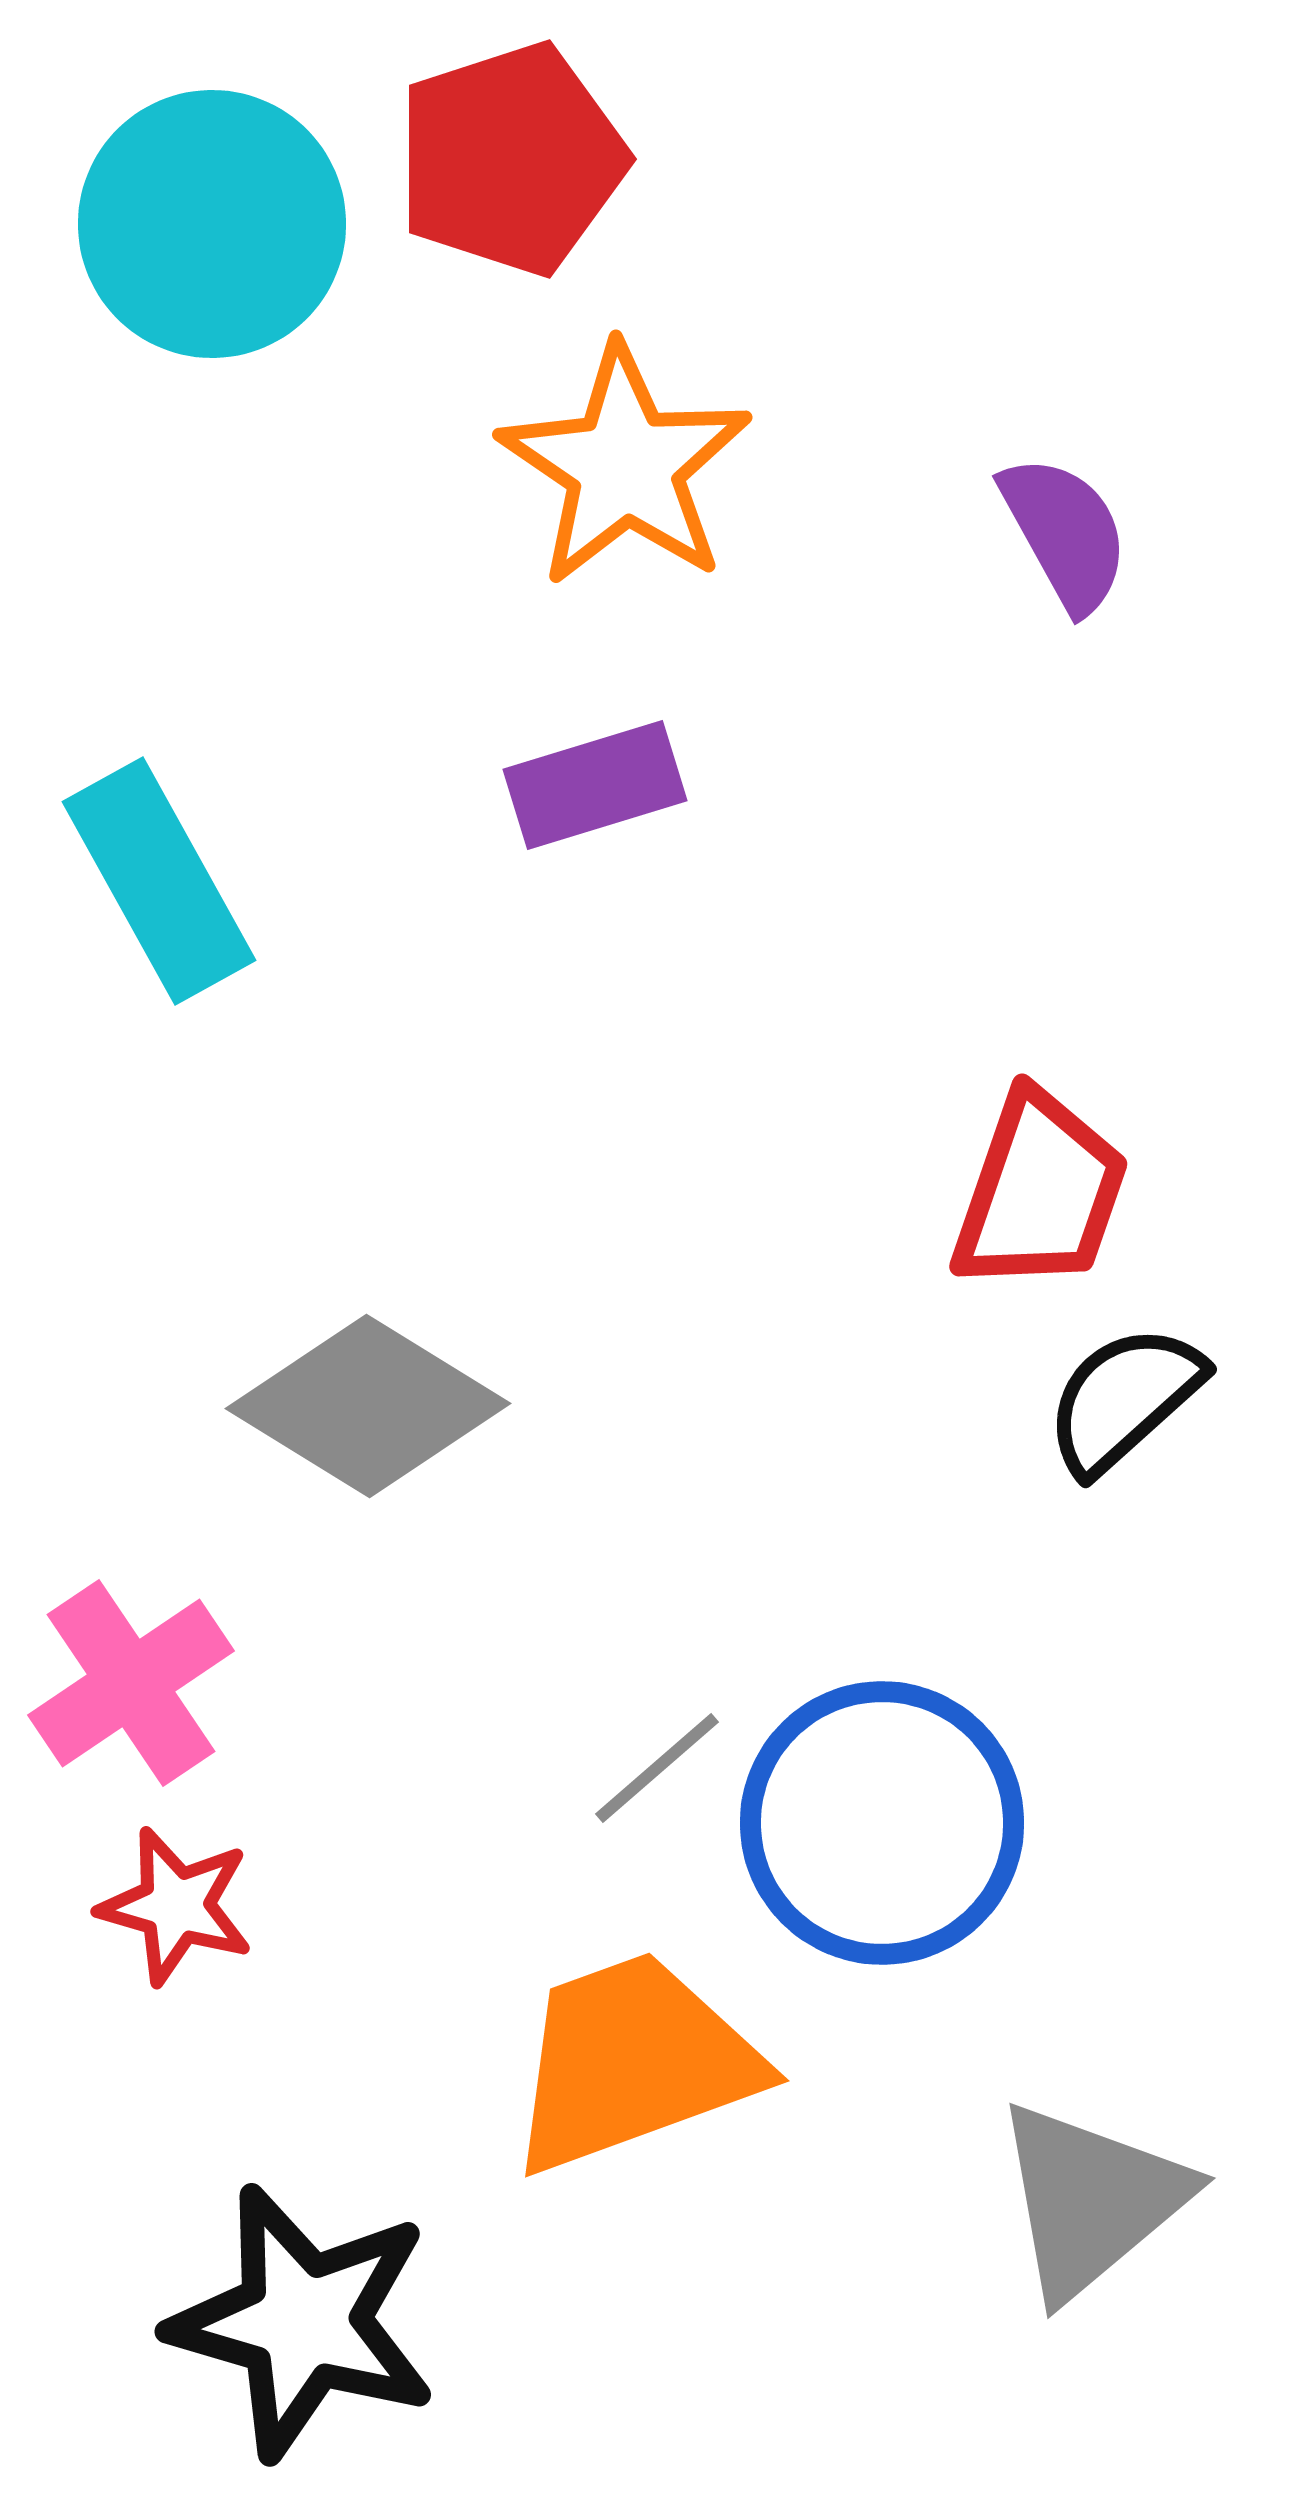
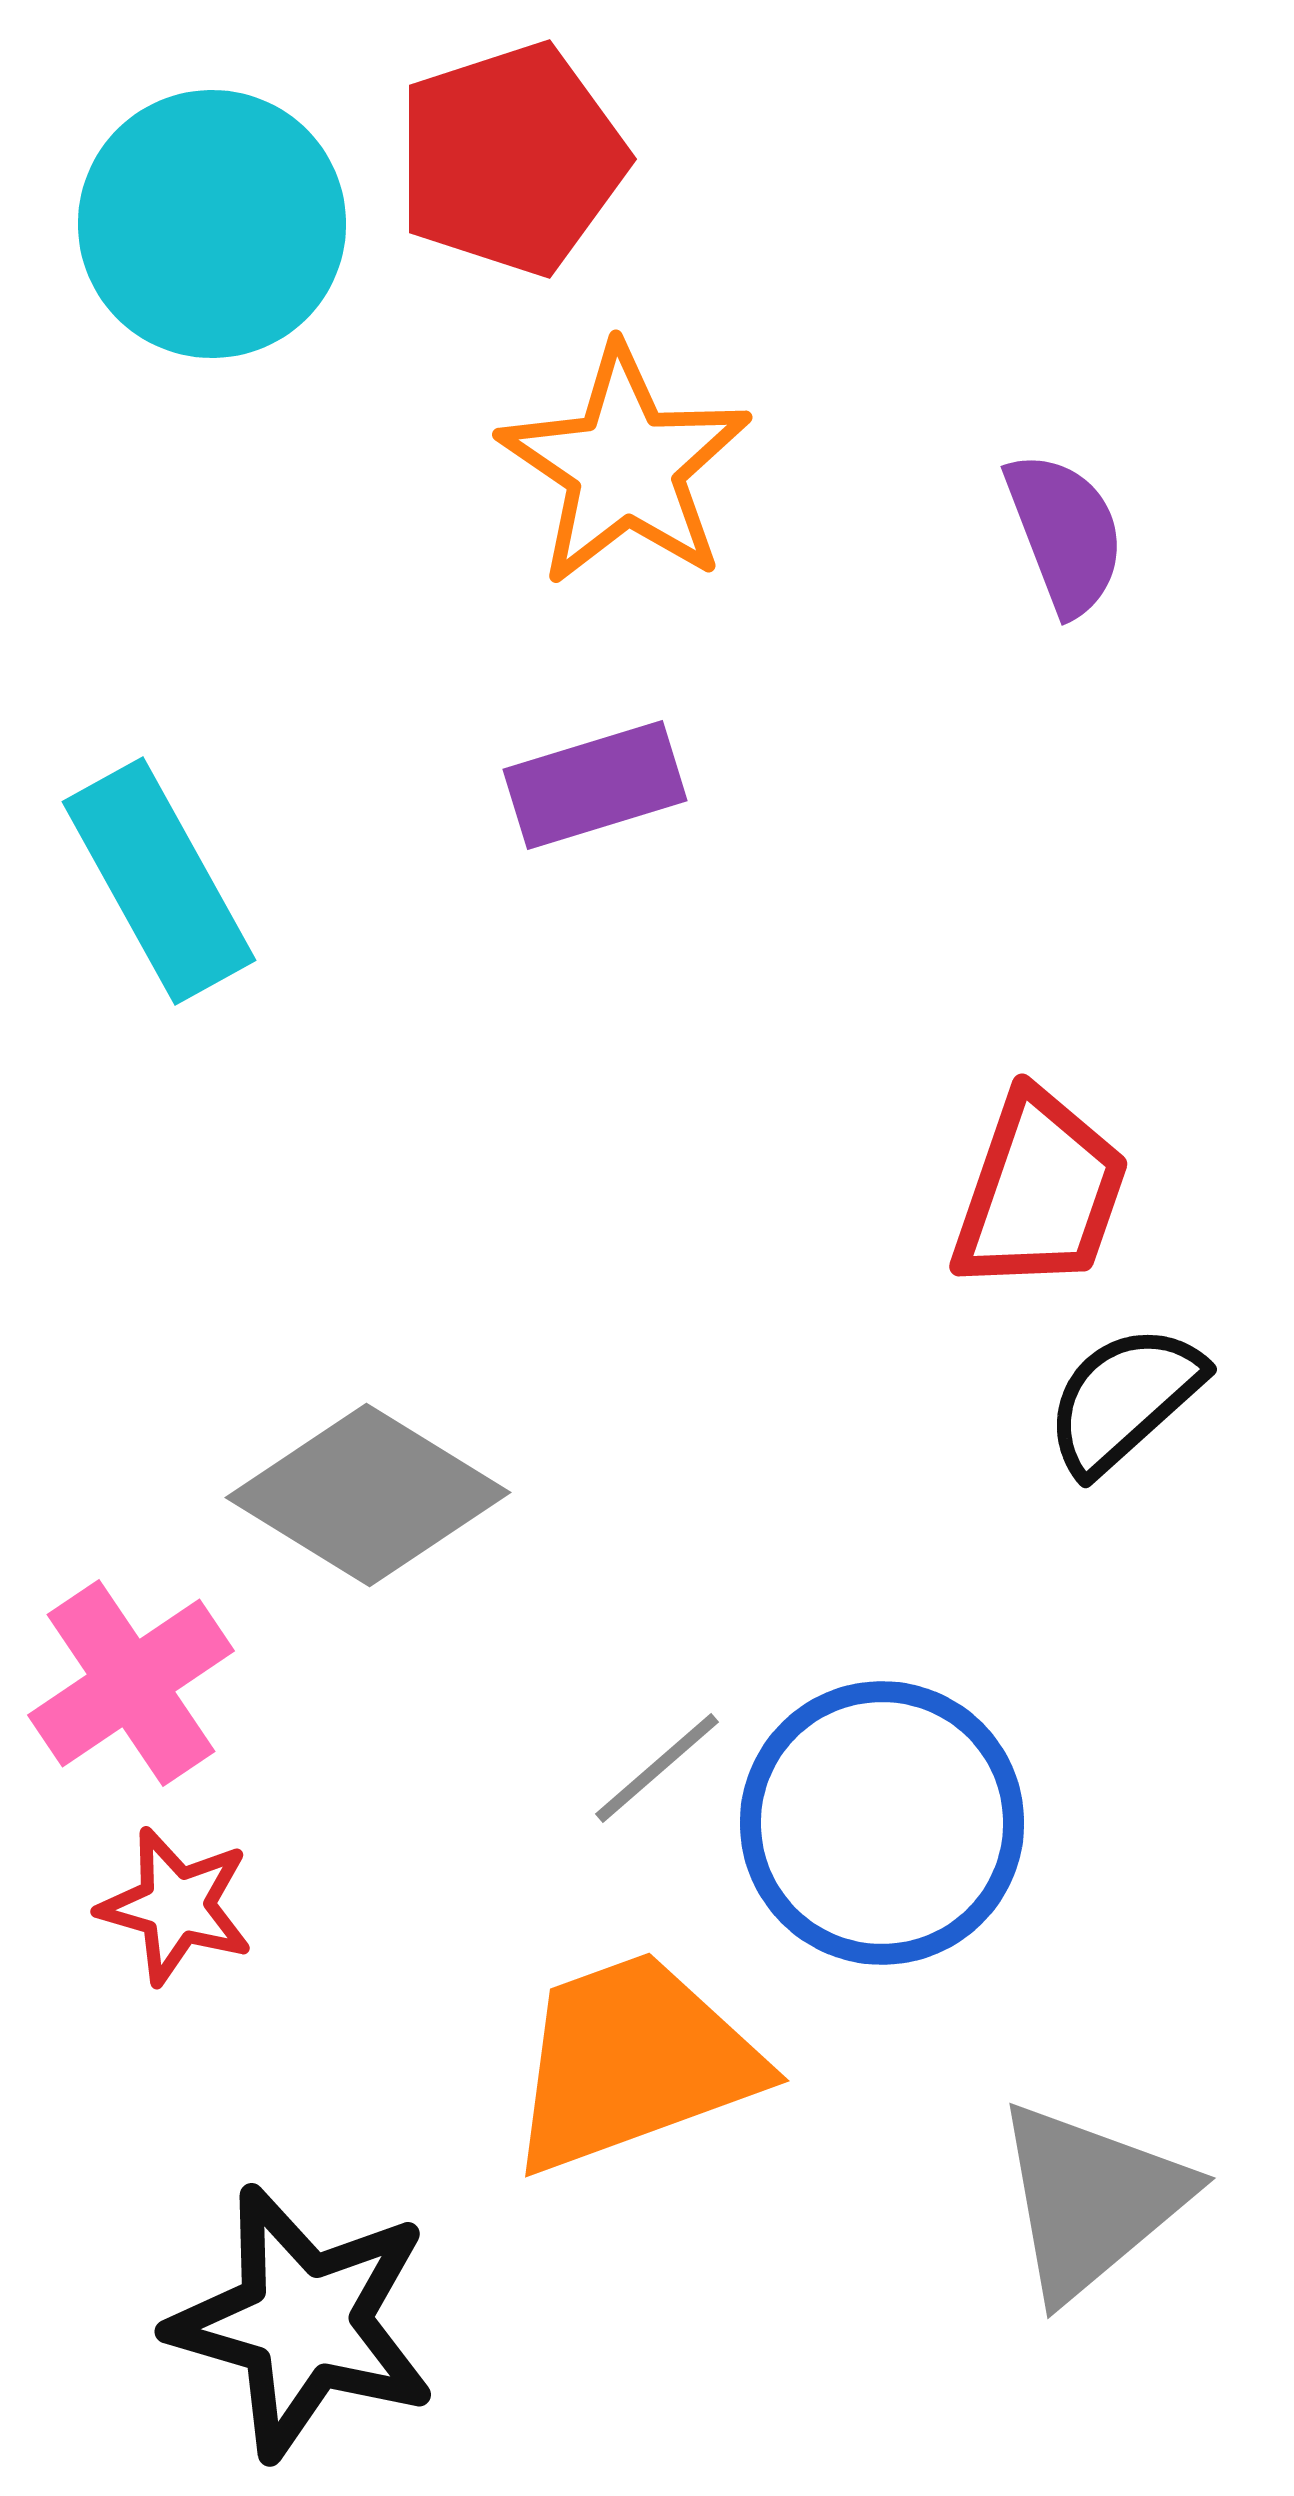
purple semicircle: rotated 8 degrees clockwise
gray diamond: moved 89 px down
